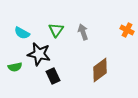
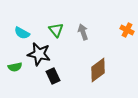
green triangle: rotated 14 degrees counterclockwise
brown diamond: moved 2 px left
